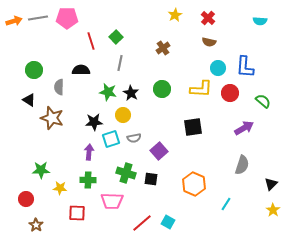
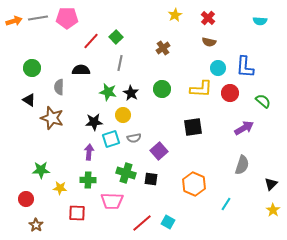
red line at (91, 41): rotated 60 degrees clockwise
green circle at (34, 70): moved 2 px left, 2 px up
